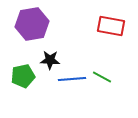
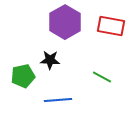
purple hexagon: moved 33 px right, 2 px up; rotated 20 degrees counterclockwise
blue line: moved 14 px left, 21 px down
